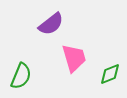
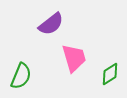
green diamond: rotated 10 degrees counterclockwise
